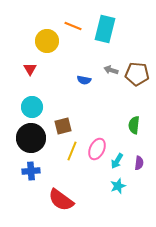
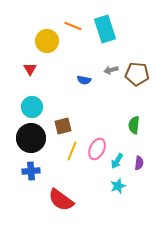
cyan rectangle: rotated 32 degrees counterclockwise
gray arrow: rotated 32 degrees counterclockwise
